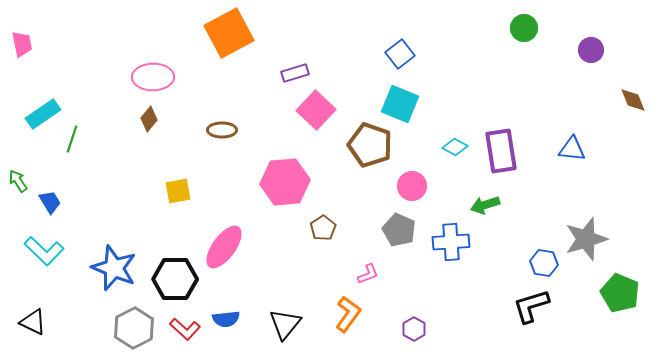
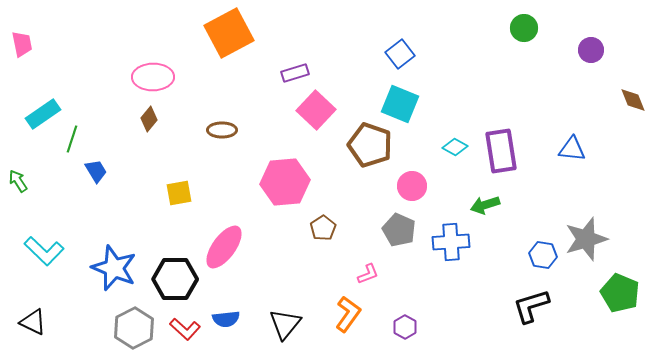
yellow square at (178, 191): moved 1 px right, 2 px down
blue trapezoid at (50, 202): moved 46 px right, 31 px up
blue hexagon at (544, 263): moved 1 px left, 8 px up
purple hexagon at (414, 329): moved 9 px left, 2 px up
